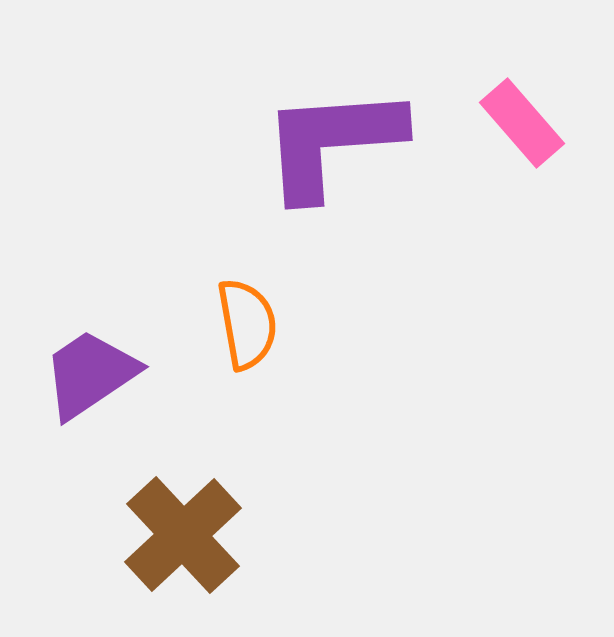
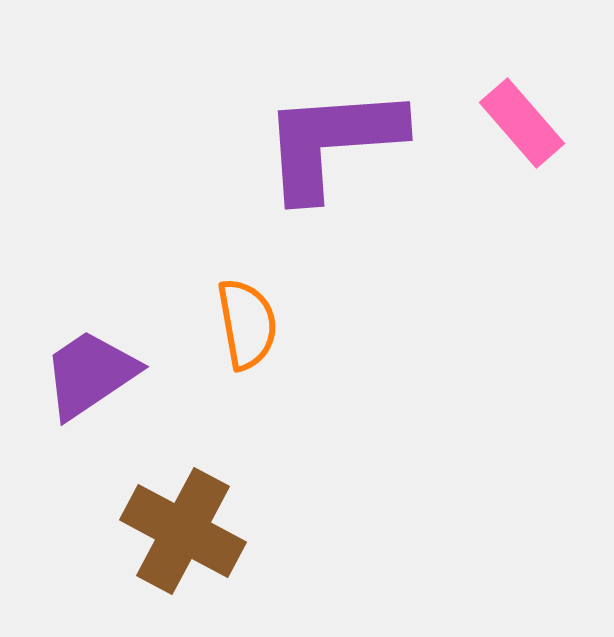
brown cross: moved 4 px up; rotated 19 degrees counterclockwise
